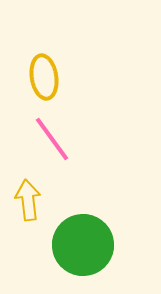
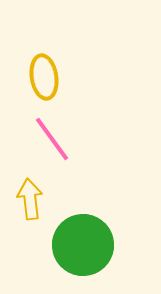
yellow arrow: moved 2 px right, 1 px up
